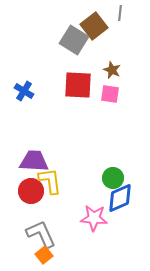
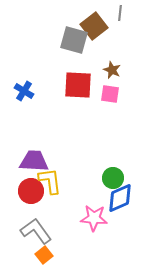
gray square: rotated 16 degrees counterclockwise
gray L-shape: moved 5 px left, 3 px up; rotated 12 degrees counterclockwise
